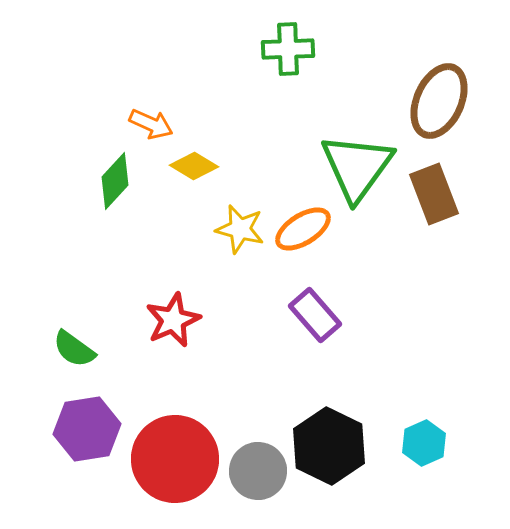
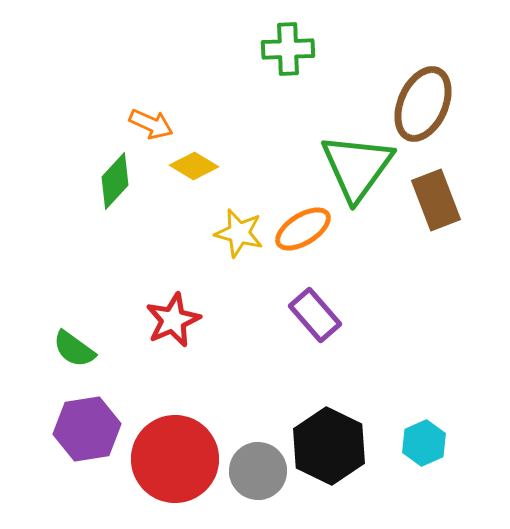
brown ellipse: moved 16 px left, 3 px down
brown rectangle: moved 2 px right, 6 px down
yellow star: moved 1 px left, 4 px down
